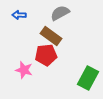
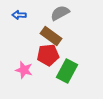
red pentagon: moved 2 px right
green rectangle: moved 21 px left, 7 px up
